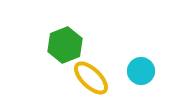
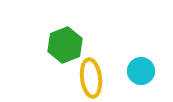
yellow ellipse: rotated 39 degrees clockwise
